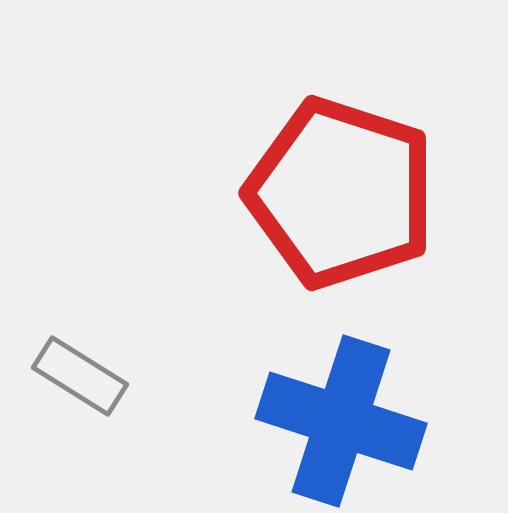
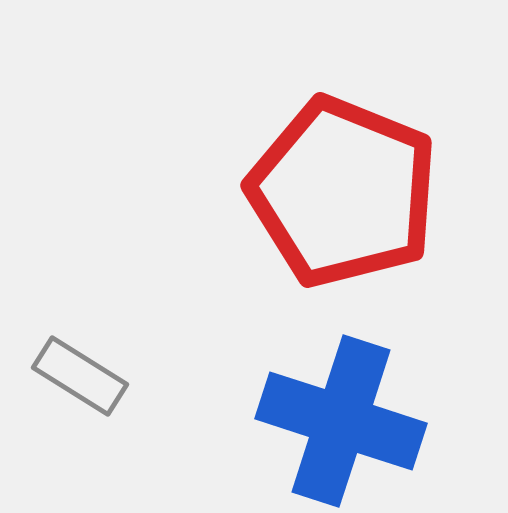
red pentagon: moved 2 px right, 1 px up; rotated 4 degrees clockwise
